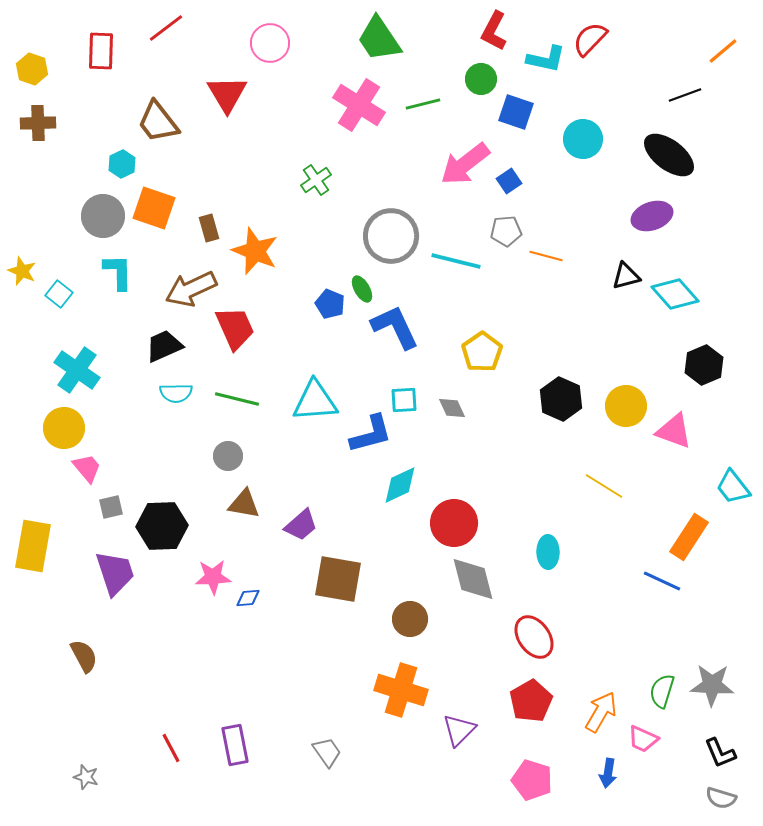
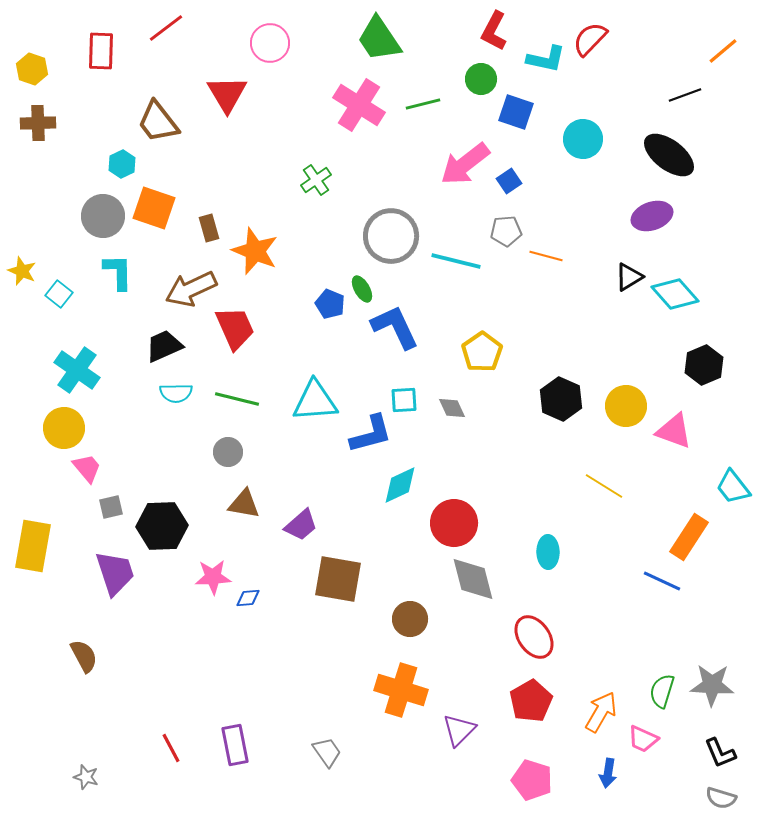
black triangle at (626, 276): moved 3 px right, 1 px down; rotated 16 degrees counterclockwise
gray circle at (228, 456): moved 4 px up
